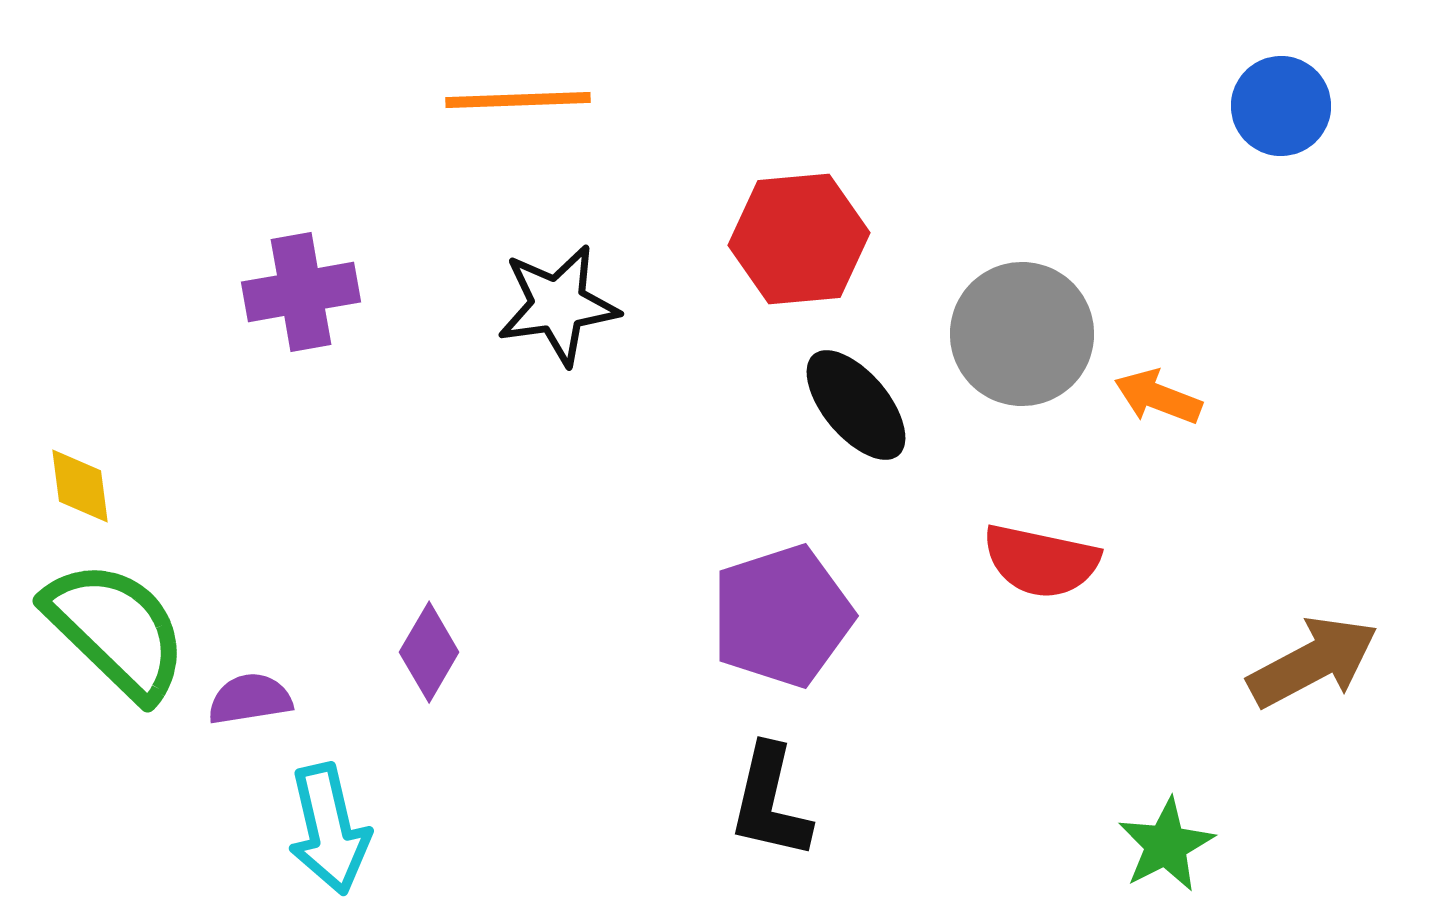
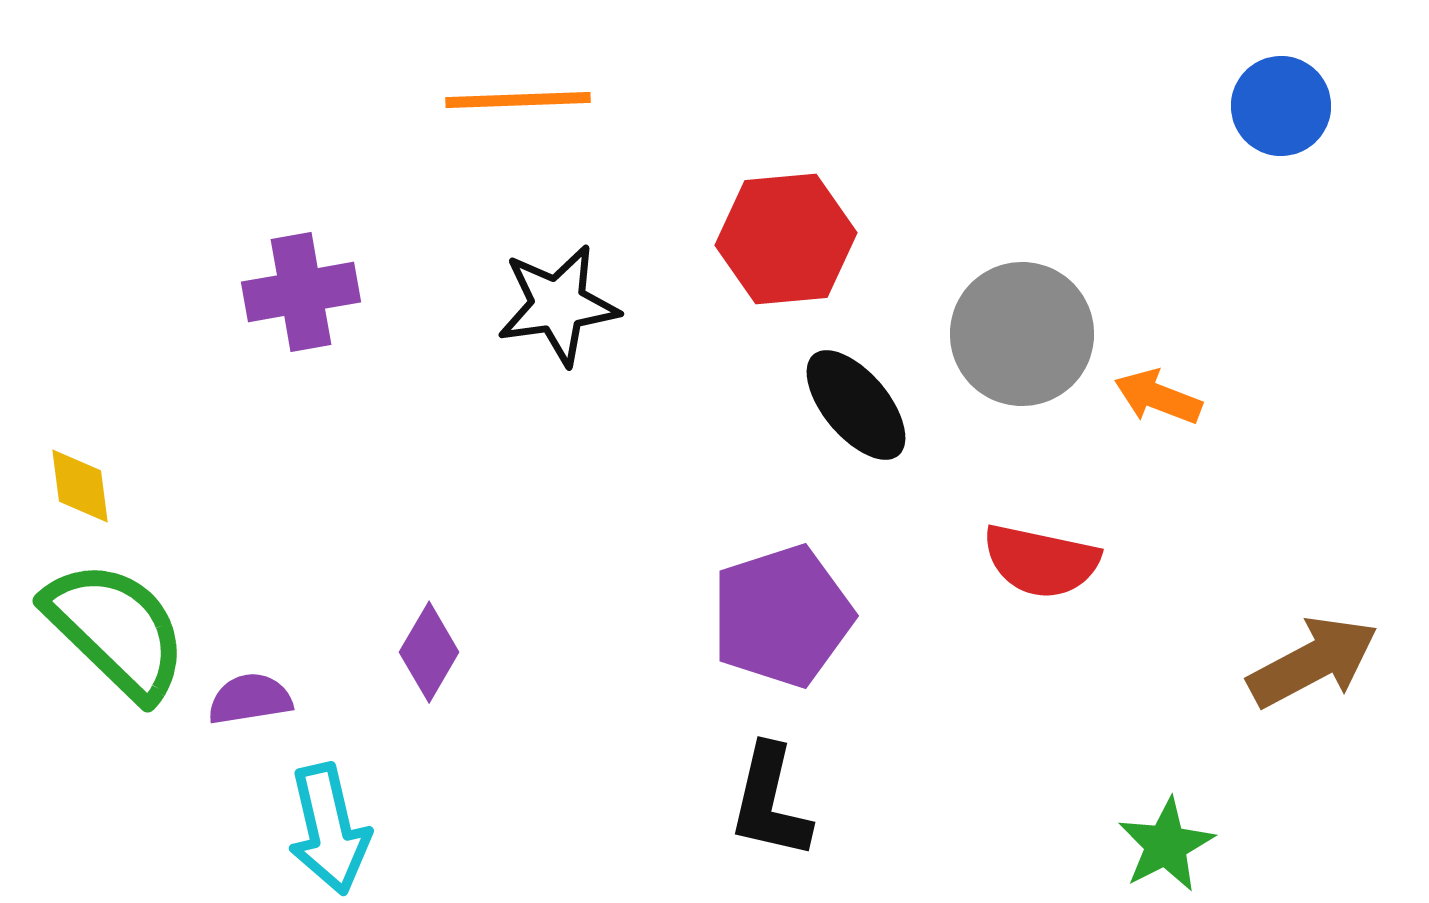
red hexagon: moved 13 px left
